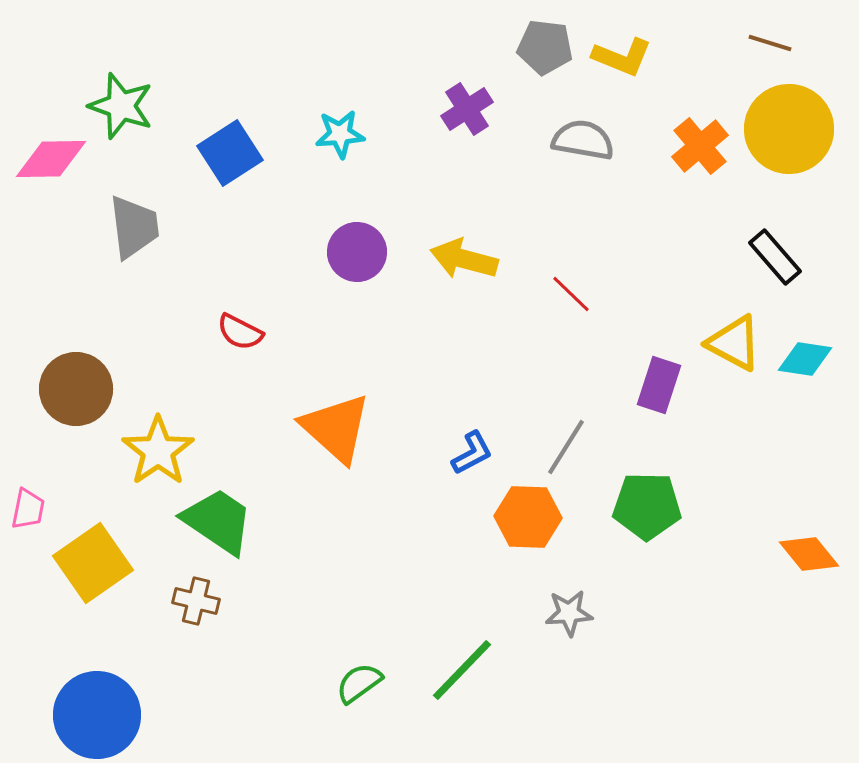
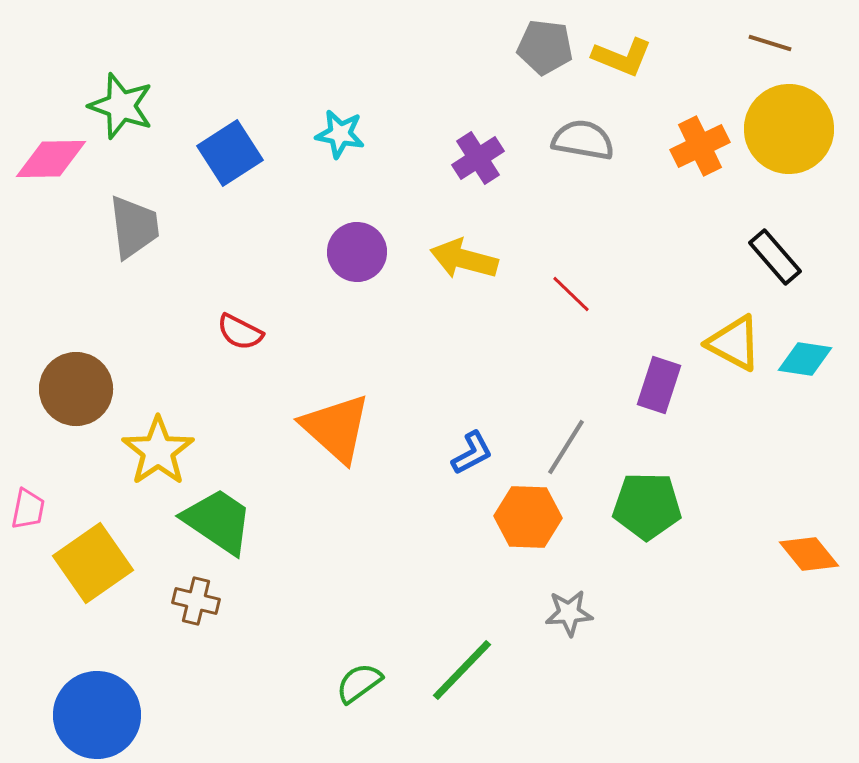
purple cross: moved 11 px right, 49 px down
cyan star: rotated 15 degrees clockwise
orange cross: rotated 14 degrees clockwise
